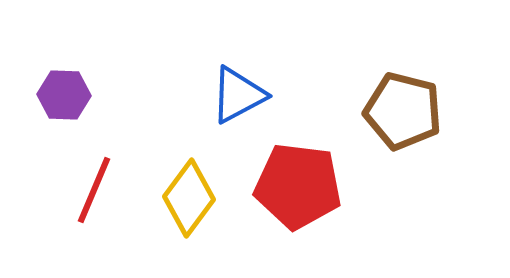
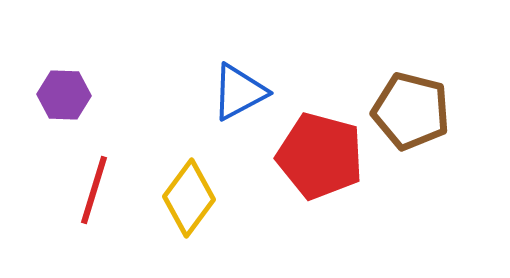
blue triangle: moved 1 px right, 3 px up
brown pentagon: moved 8 px right
red pentagon: moved 22 px right, 30 px up; rotated 8 degrees clockwise
red line: rotated 6 degrees counterclockwise
